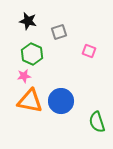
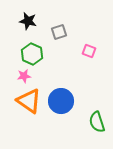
orange triangle: moved 1 px left; rotated 24 degrees clockwise
